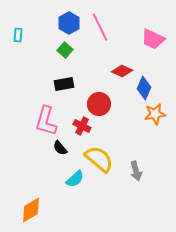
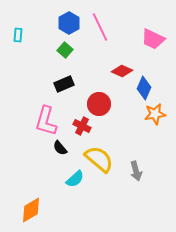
black rectangle: rotated 12 degrees counterclockwise
